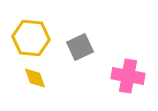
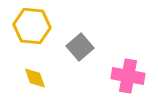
yellow hexagon: moved 1 px right, 12 px up
gray square: rotated 16 degrees counterclockwise
